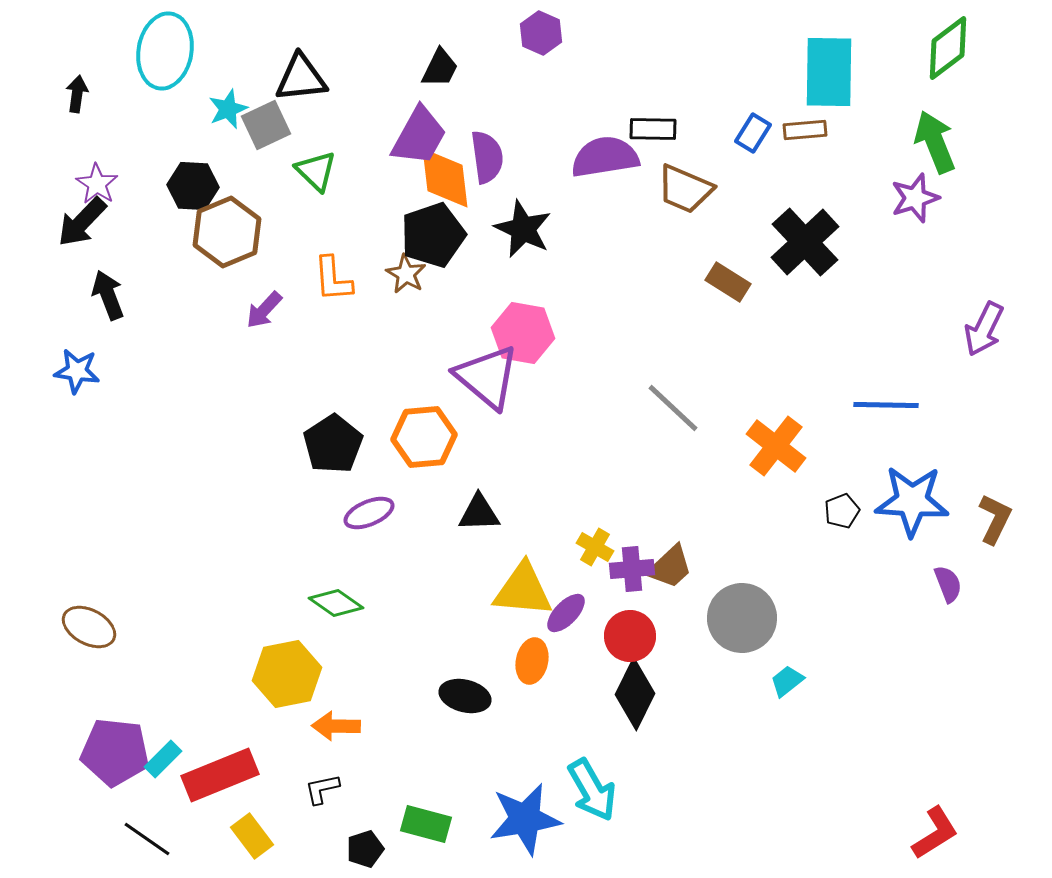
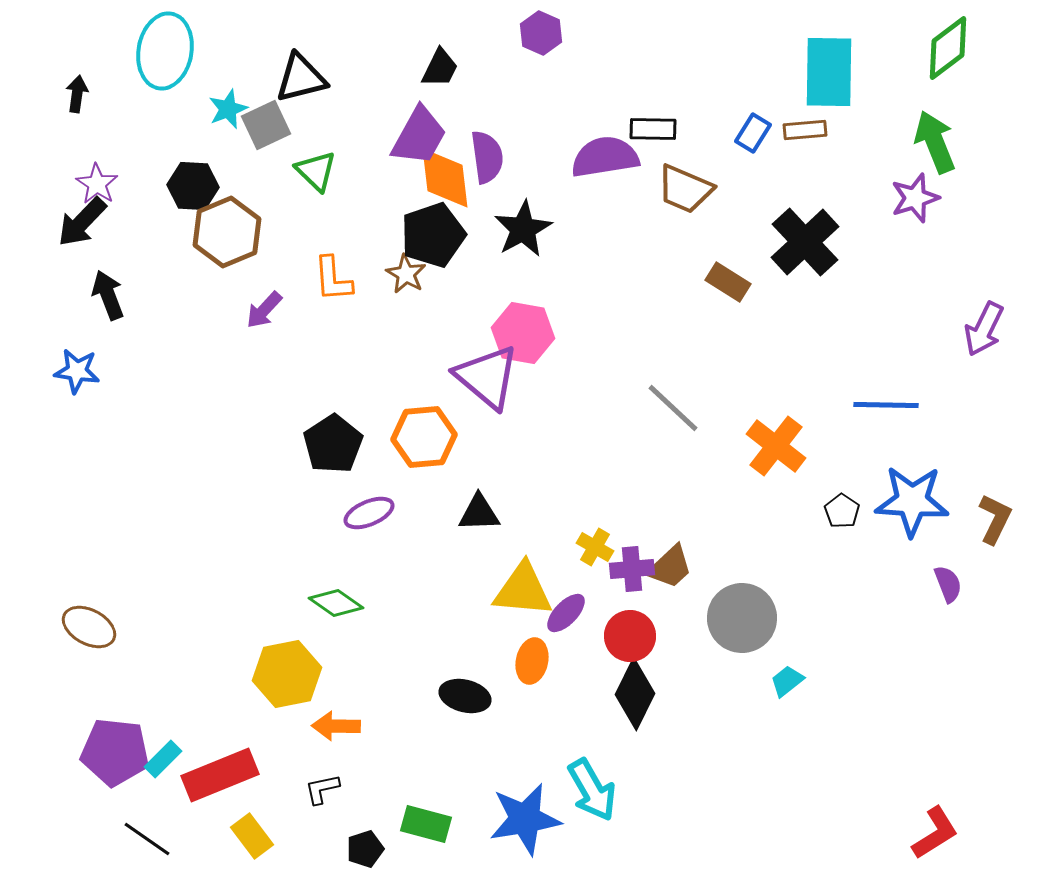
black triangle at (301, 78): rotated 8 degrees counterclockwise
black star at (523, 229): rotated 18 degrees clockwise
black pentagon at (842, 511): rotated 16 degrees counterclockwise
